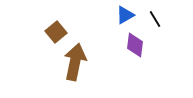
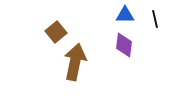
blue triangle: rotated 30 degrees clockwise
black line: rotated 18 degrees clockwise
purple diamond: moved 11 px left
